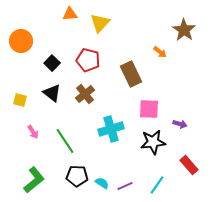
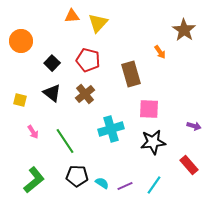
orange triangle: moved 2 px right, 2 px down
yellow triangle: moved 2 px left
orange arrow: rotated 16 degrees clockwise
brown rectangle: rotated 10 degrees clockwise
purple arrow: moved 14 px right, 2 px down
cyan line: moved 3 px left
